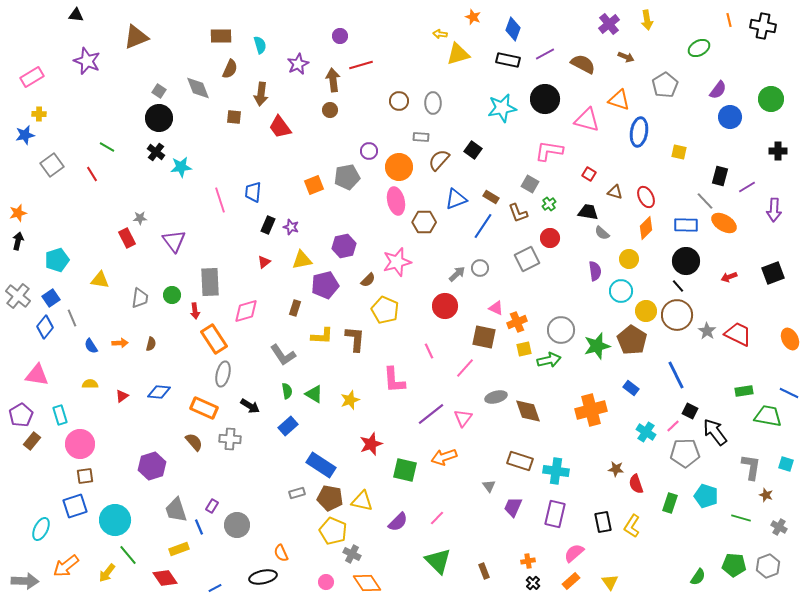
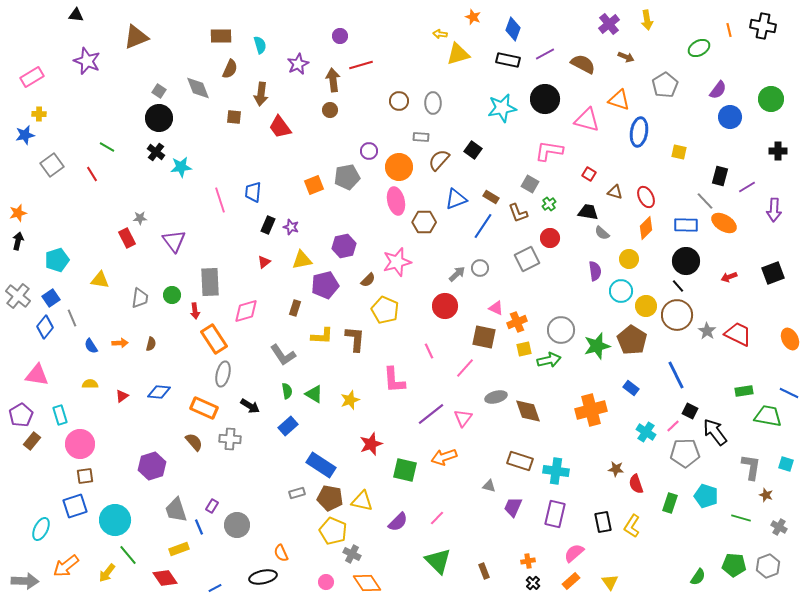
orange line at (729, 20): moved 10 px down
yellow circle at (646, 311): moved 5 px up
gray triangle at (489, 486): rotated 40 degrees counterclockwise
